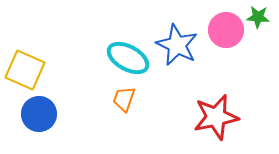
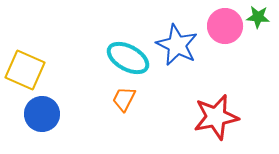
pink circle: moved 1 px left, 4 px up
orange trapezoid: rotated 8 degrees clockwise
blue circle: moved 3 px right
